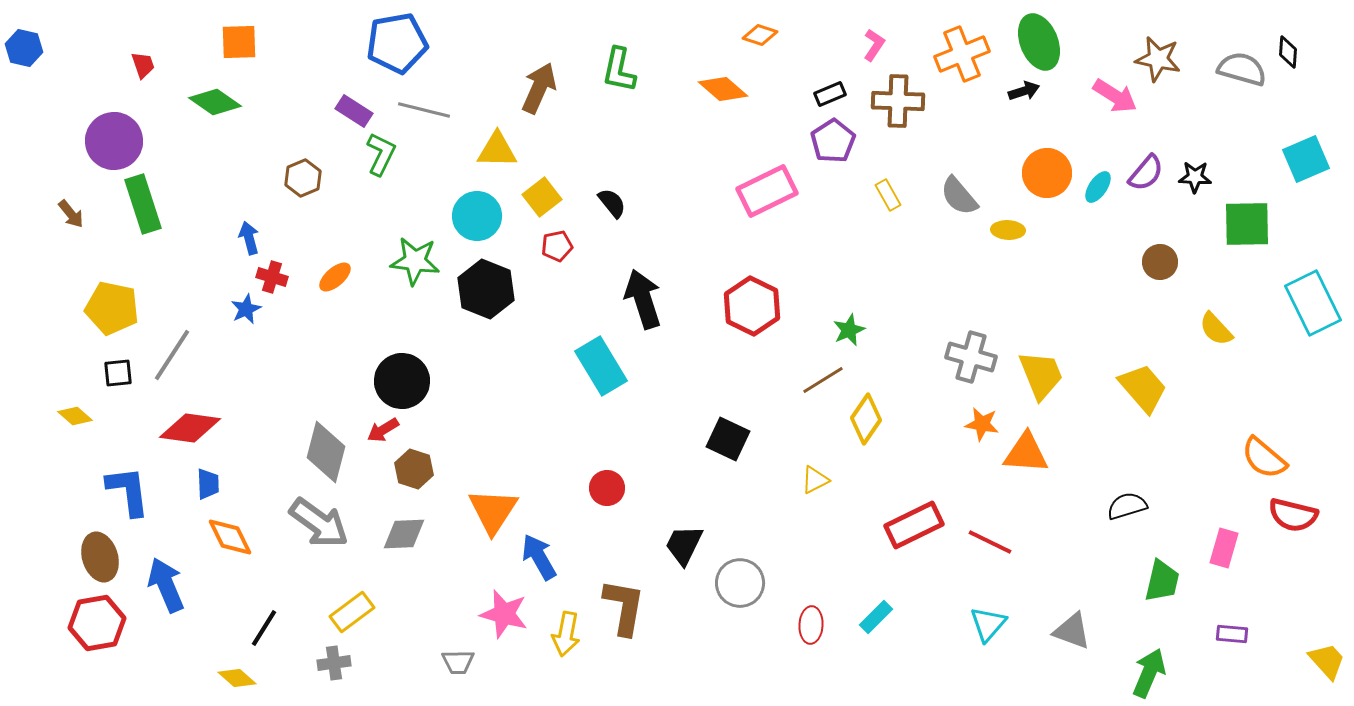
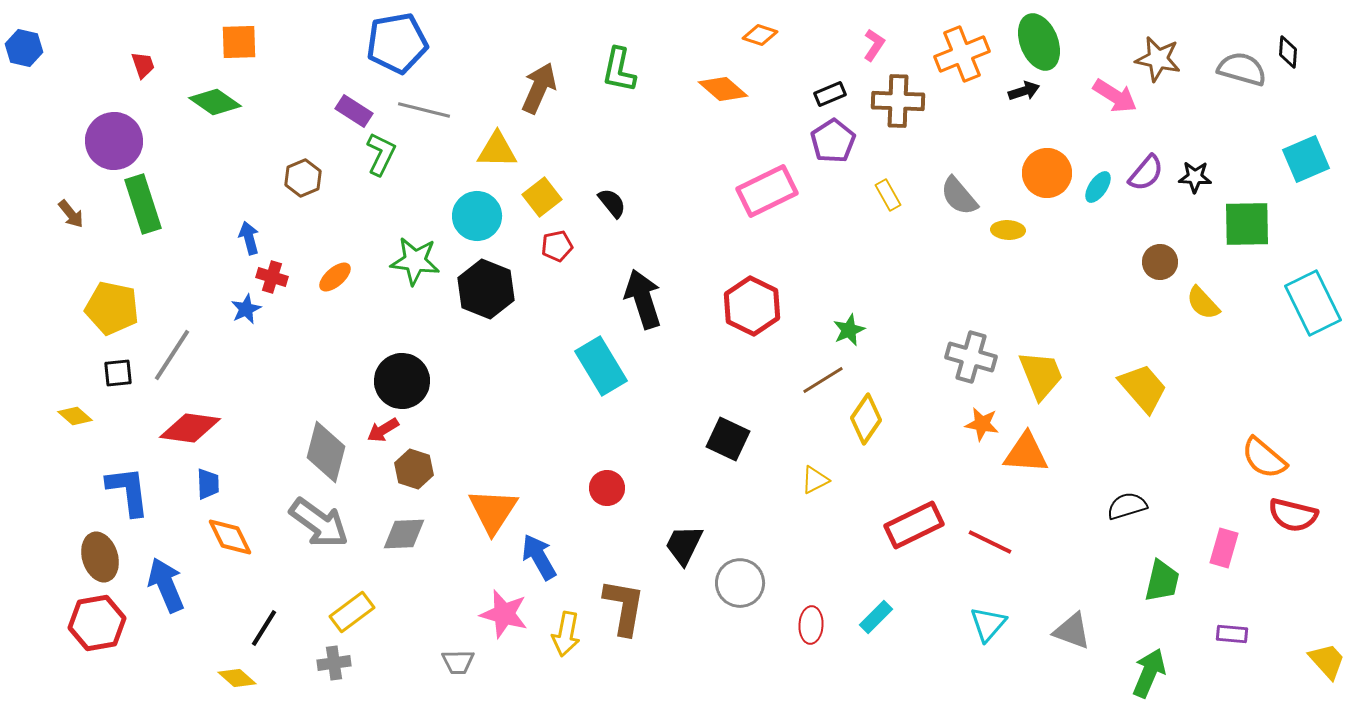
yellow semicircle at (1216, 329): moved 13 px left, 26 px up
